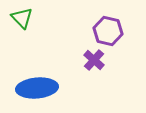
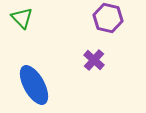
purple hexagon: moved 13 px up
blue ellipse: moved 3 px left, 3 px up; rotated 66 degrees clockwise
